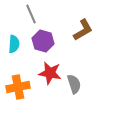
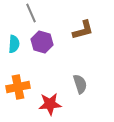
gray line: moved 1 px up
brown L-shape: rotated 15 degrees clockwise
purple hexagon: moved 1 px left, 1 px down
red star: moved 31 px down; rotated 15 degrees counterclockwise
gray semicircle: moved 6 px right
